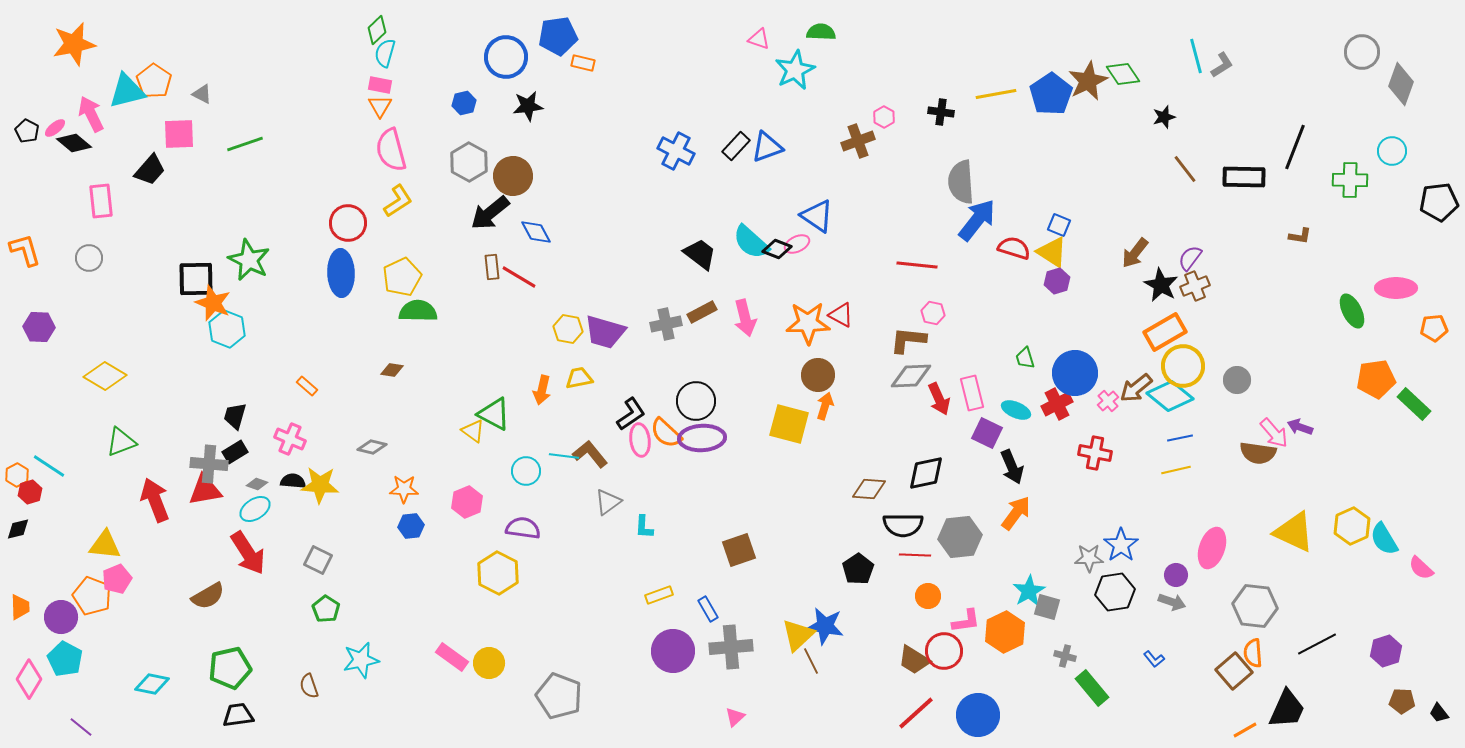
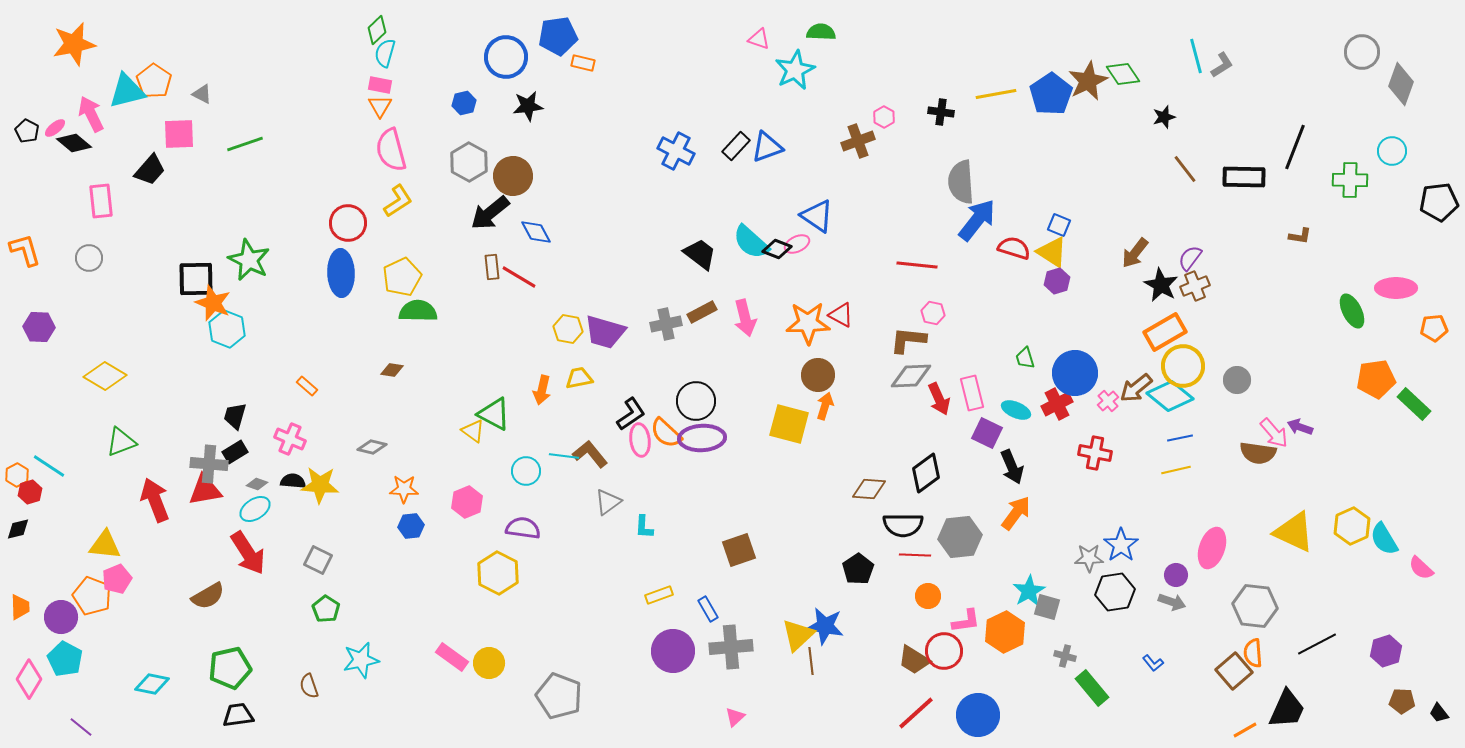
black diamond at (926, 473): rotated 24 degrees counterclockwise
blue L-shape at (1154, 659): moved 1 px left, 4 px down
brown line at (811, 661): rotated 20 degrees clockwise
